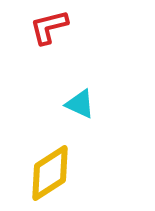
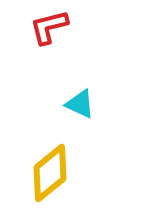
yellow diamond: rotated 6 degrees counterclockwise
